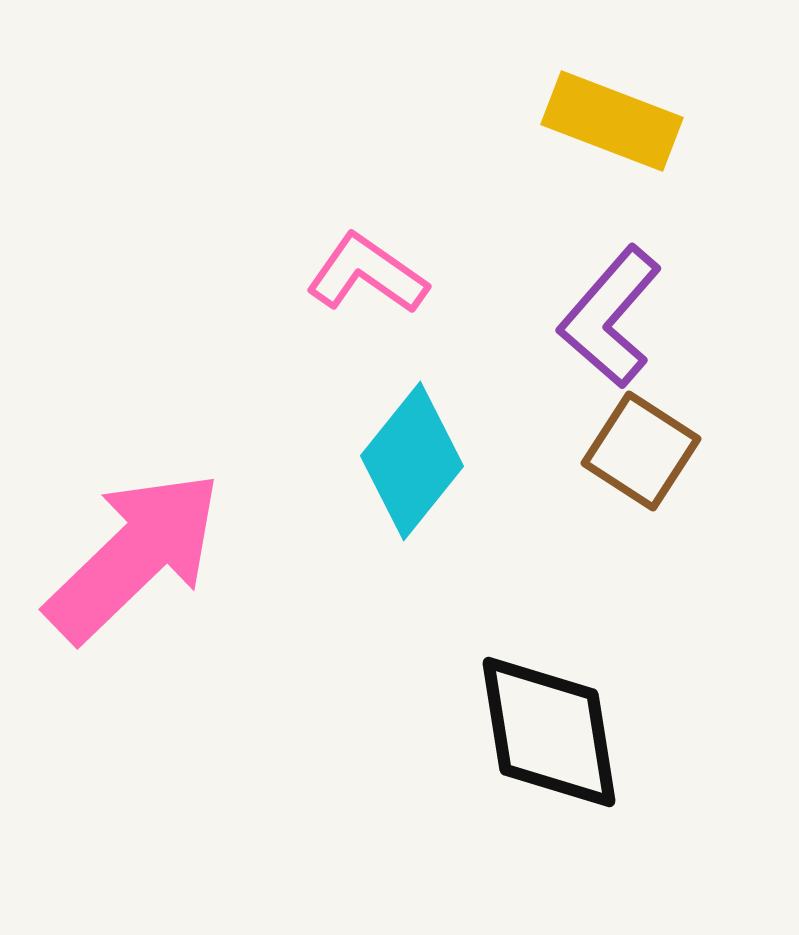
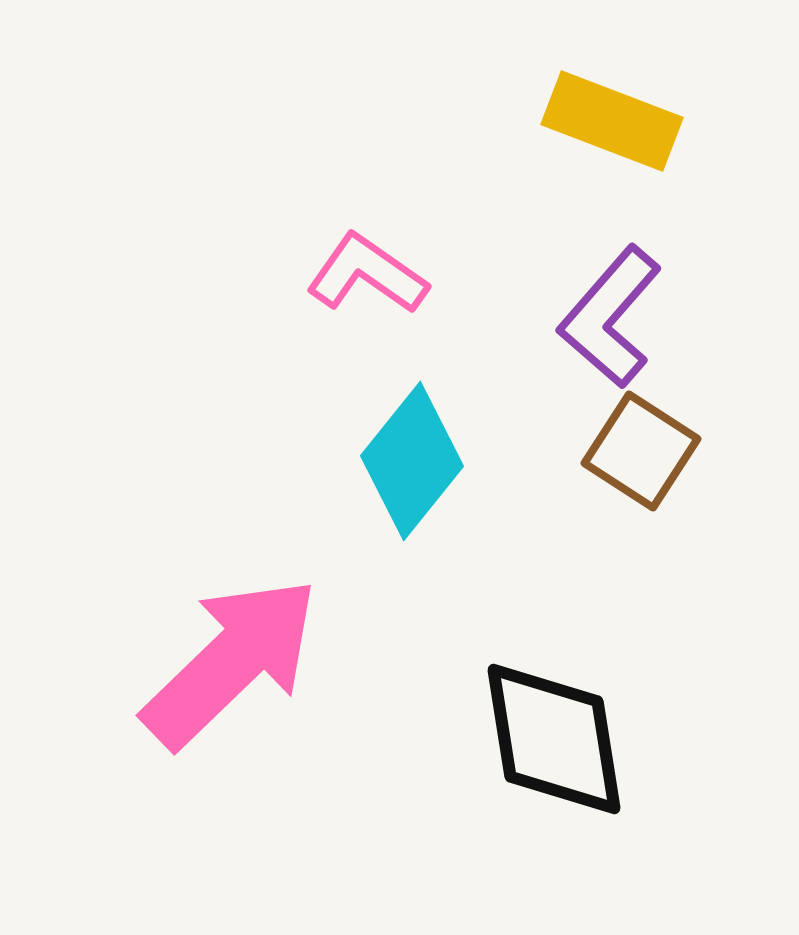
pink arrow: moved 97 px right, 106 px down
black diamond: moved 5 px right, 7 px down
